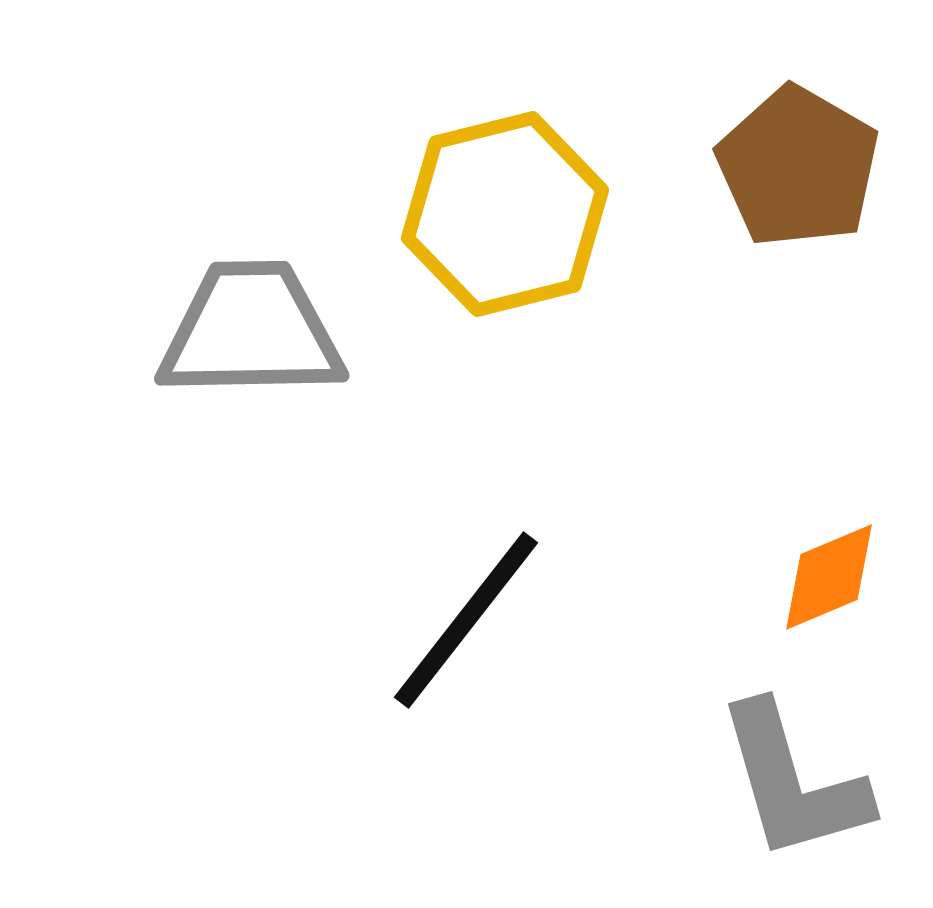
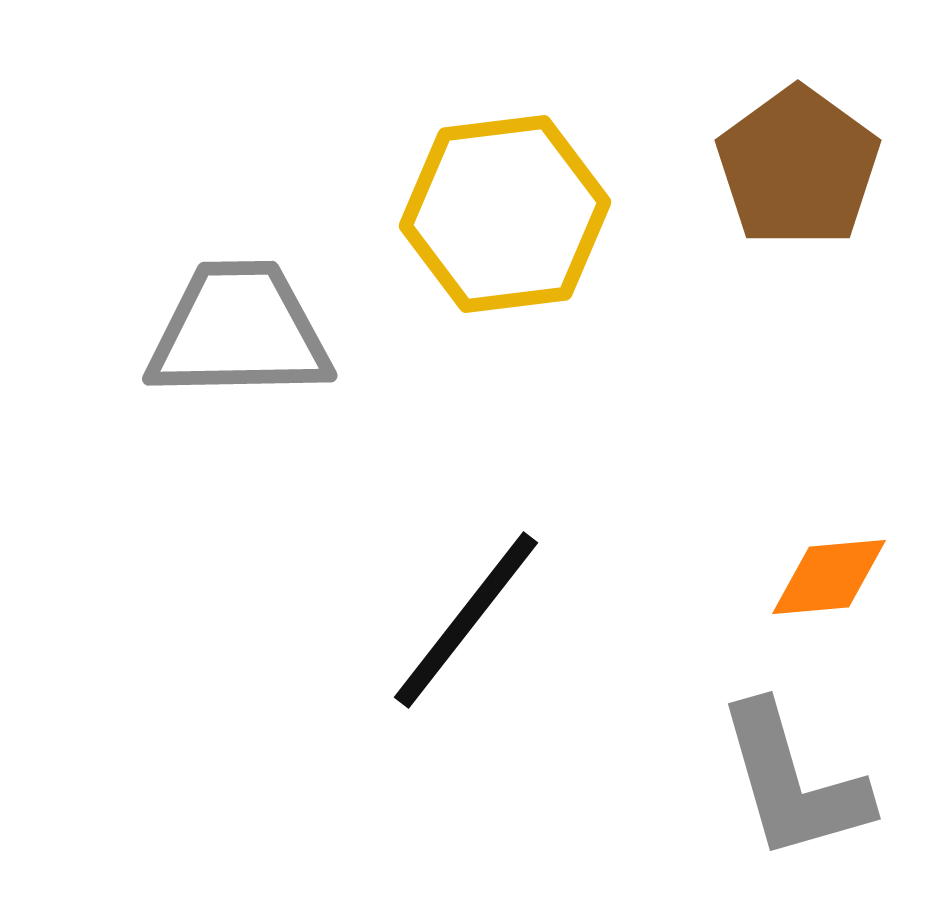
brown pentagon: rotated 6 degrees clockwise
yellow hexagon: rotated 7 degrees clockwise
gray trapezoid: moved 12 px left
orange diamond: rotated 18 degrees clockwise
